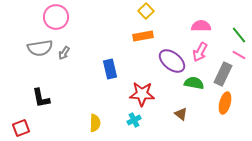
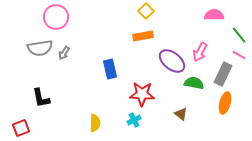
pink semicircle: moved 13 px right, 11 px up
